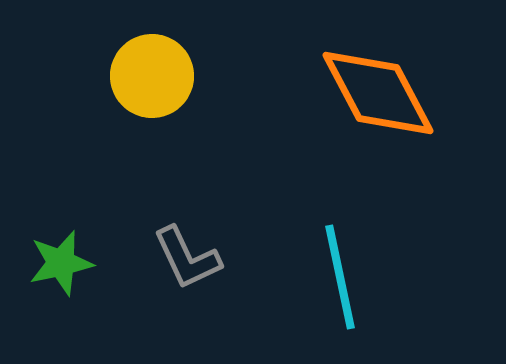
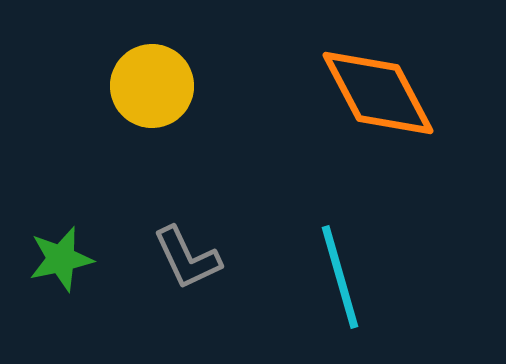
yellow circle: moved 10 px down
green star: moved 4 px up
cyan line: rotated 4 degrees counterclockwise
